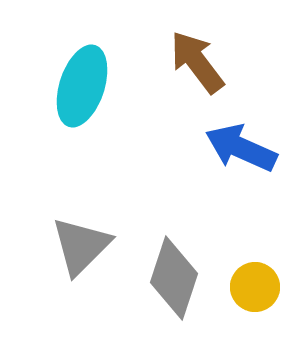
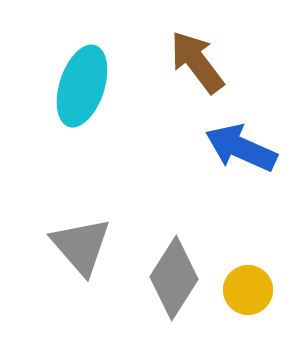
gray triangle: rotated 26 degrees counterclockwise
gray diamond: rotated 14 degrees clockwise
yellow circle: moved 7 px left, 3 px down
